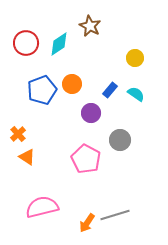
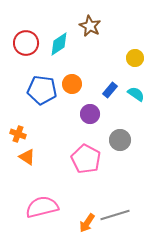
blue pentagon: rotated 28 degrees clockwise
purple circle: moved 1 px left, 1 px down
orange cross: rotated 28 degrees counterclockwise
